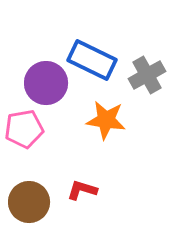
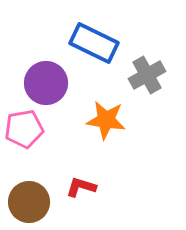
blue rectangle: moved 2 px right, 17 px up
red L-shape: moved 1 px left, 3 px up
